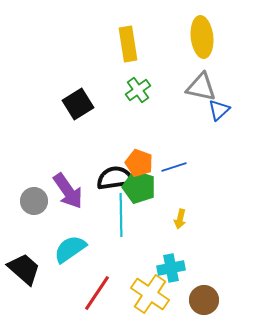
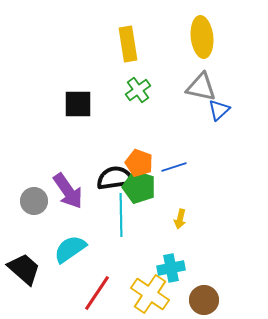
black square: rotated 32 degrees clockwise
